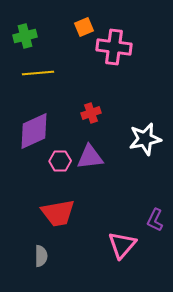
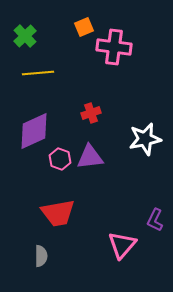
green cross: rotated 30 degrees counterclockwise
pink hexagon: moved 2 px up; rotated 20 degrees clockwise
